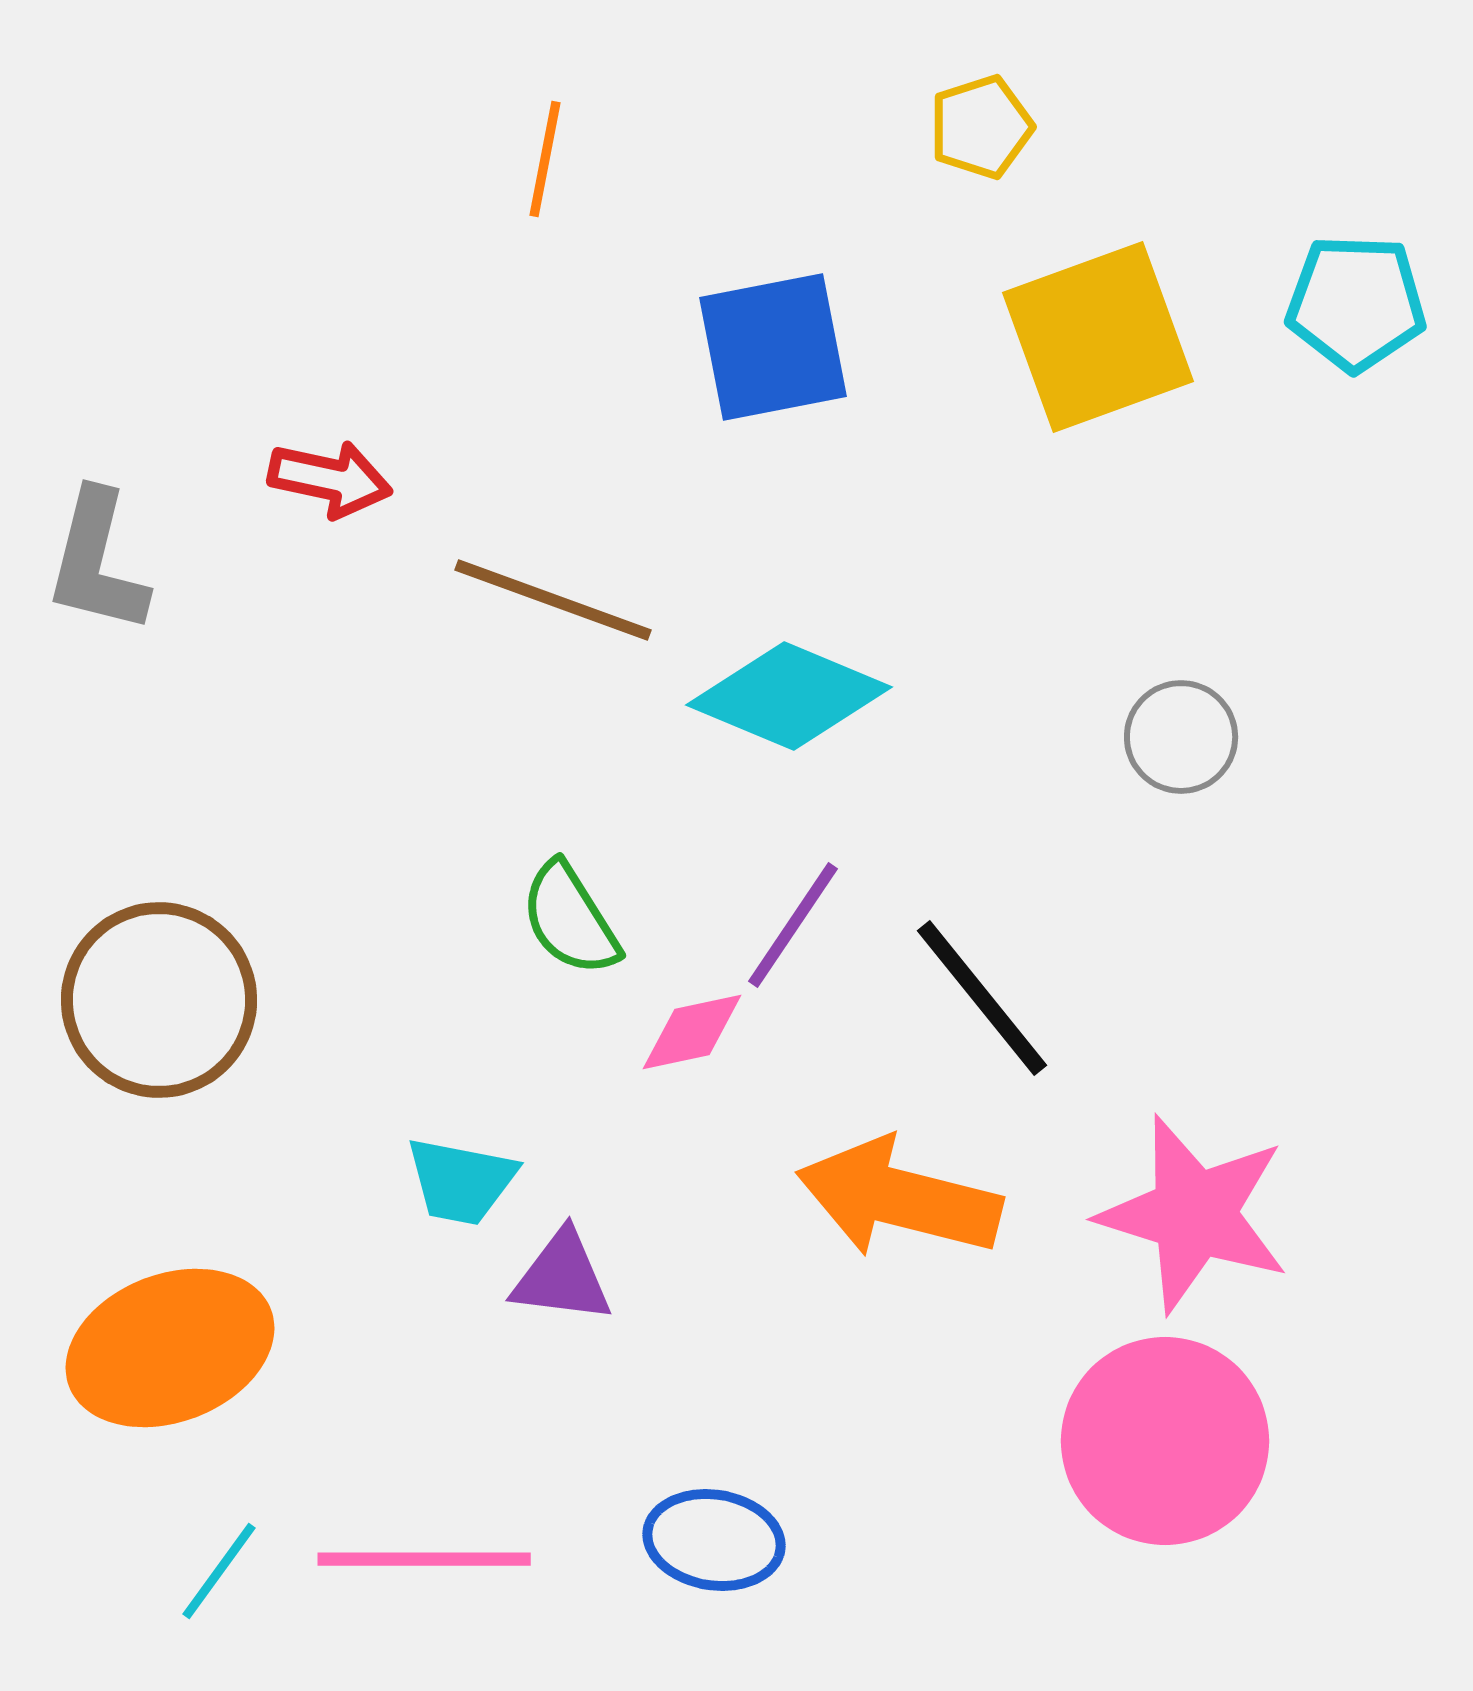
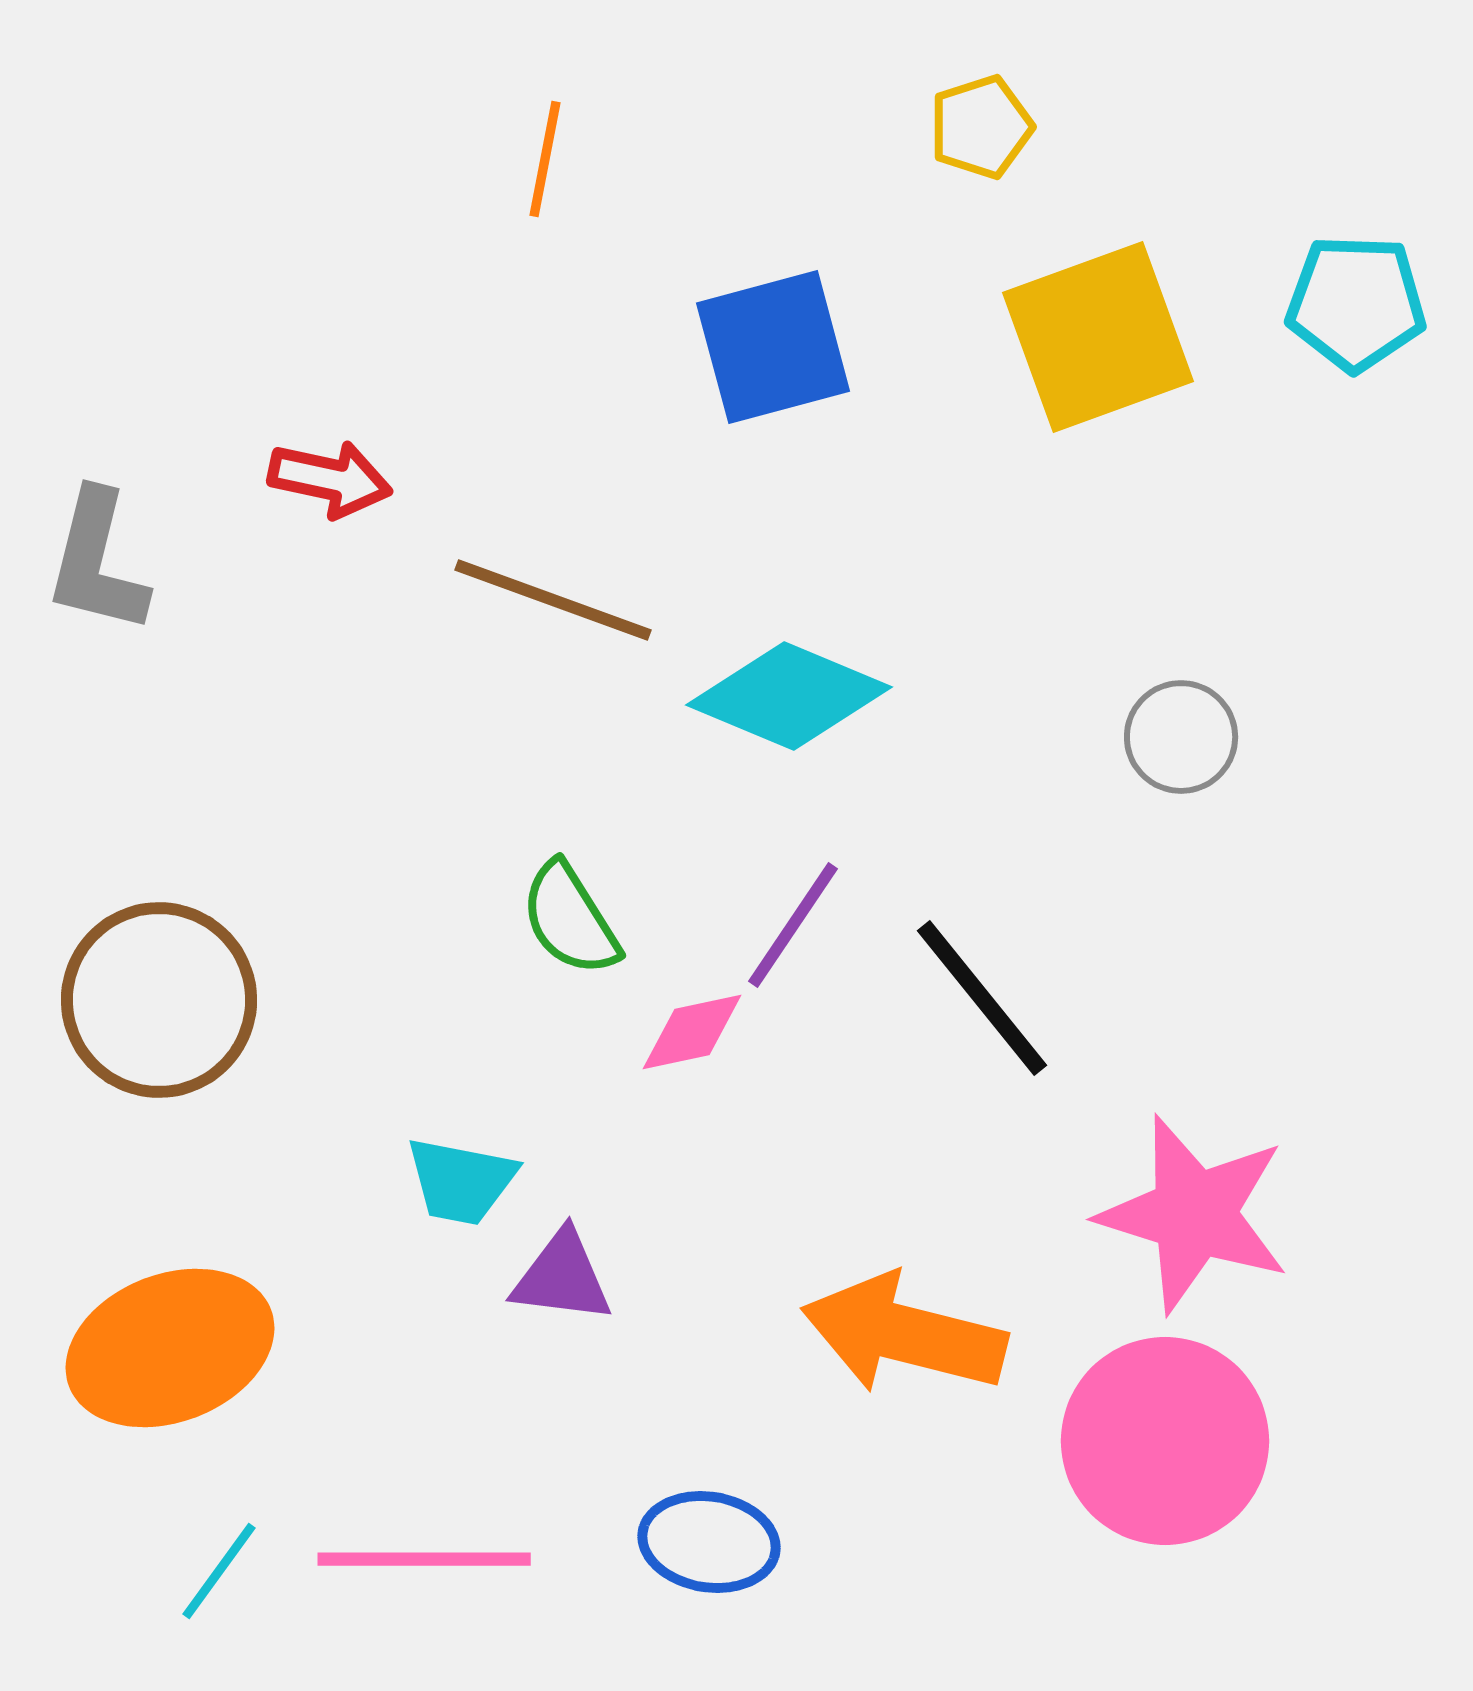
blue square: rotated 4 degrees counterclockwise
orange arrow: moved 5 px right, 136 px down
blue ellipse: moved 5 px left, 2 px down
